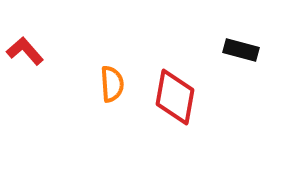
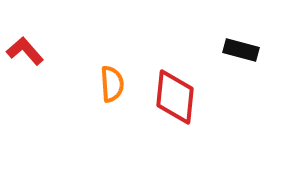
red diamond: rotated 4 degrees counterclockwise
